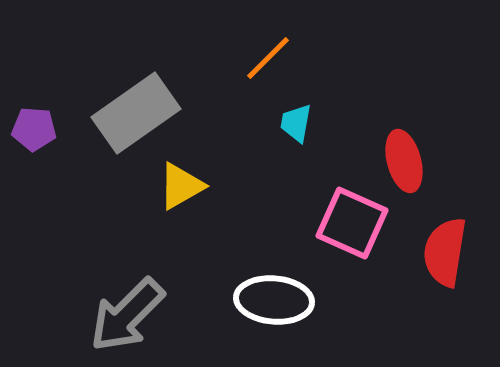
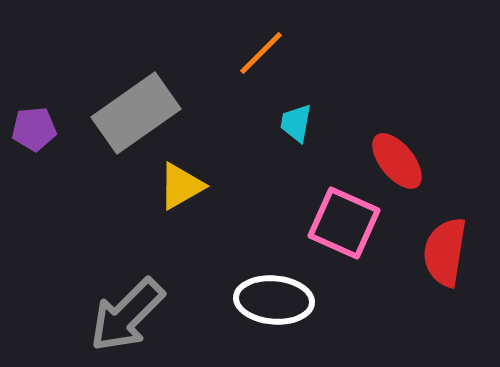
orange line: moved 7 px left, 5 px up
purple pentagon: rotated 9 degrees counterclockwise
red ellipse: moved 7 px left; rotated 24 degrees counterclockwise
pink square: moved 8 px left
